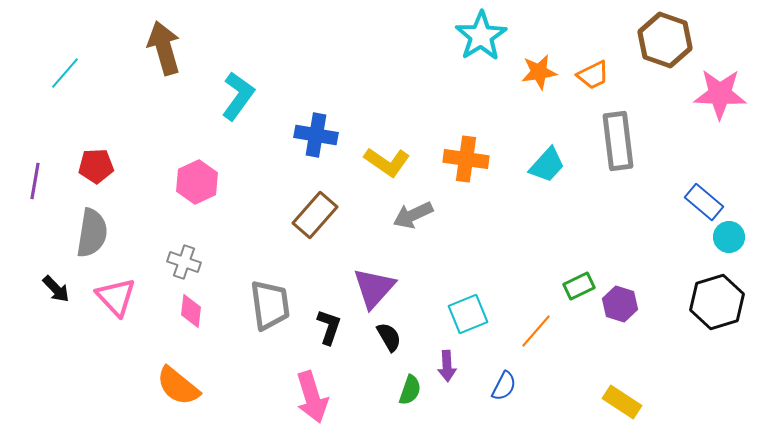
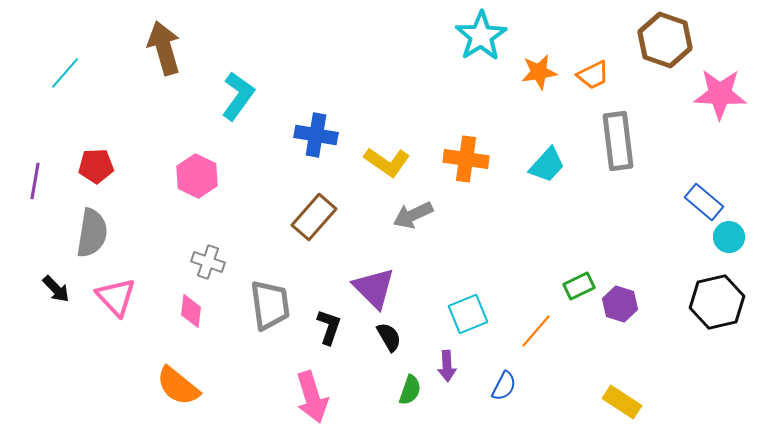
pink hexagon: moved 6 px up; rotated 9 degrees counterclockwise
brown rectangle: moved 1 px left, 2 px down
gray cross: moved 24 px right
purple triangle: rotated 27 degrees counterclockwise
black hexagon: rotated 4 degrees clockwise
